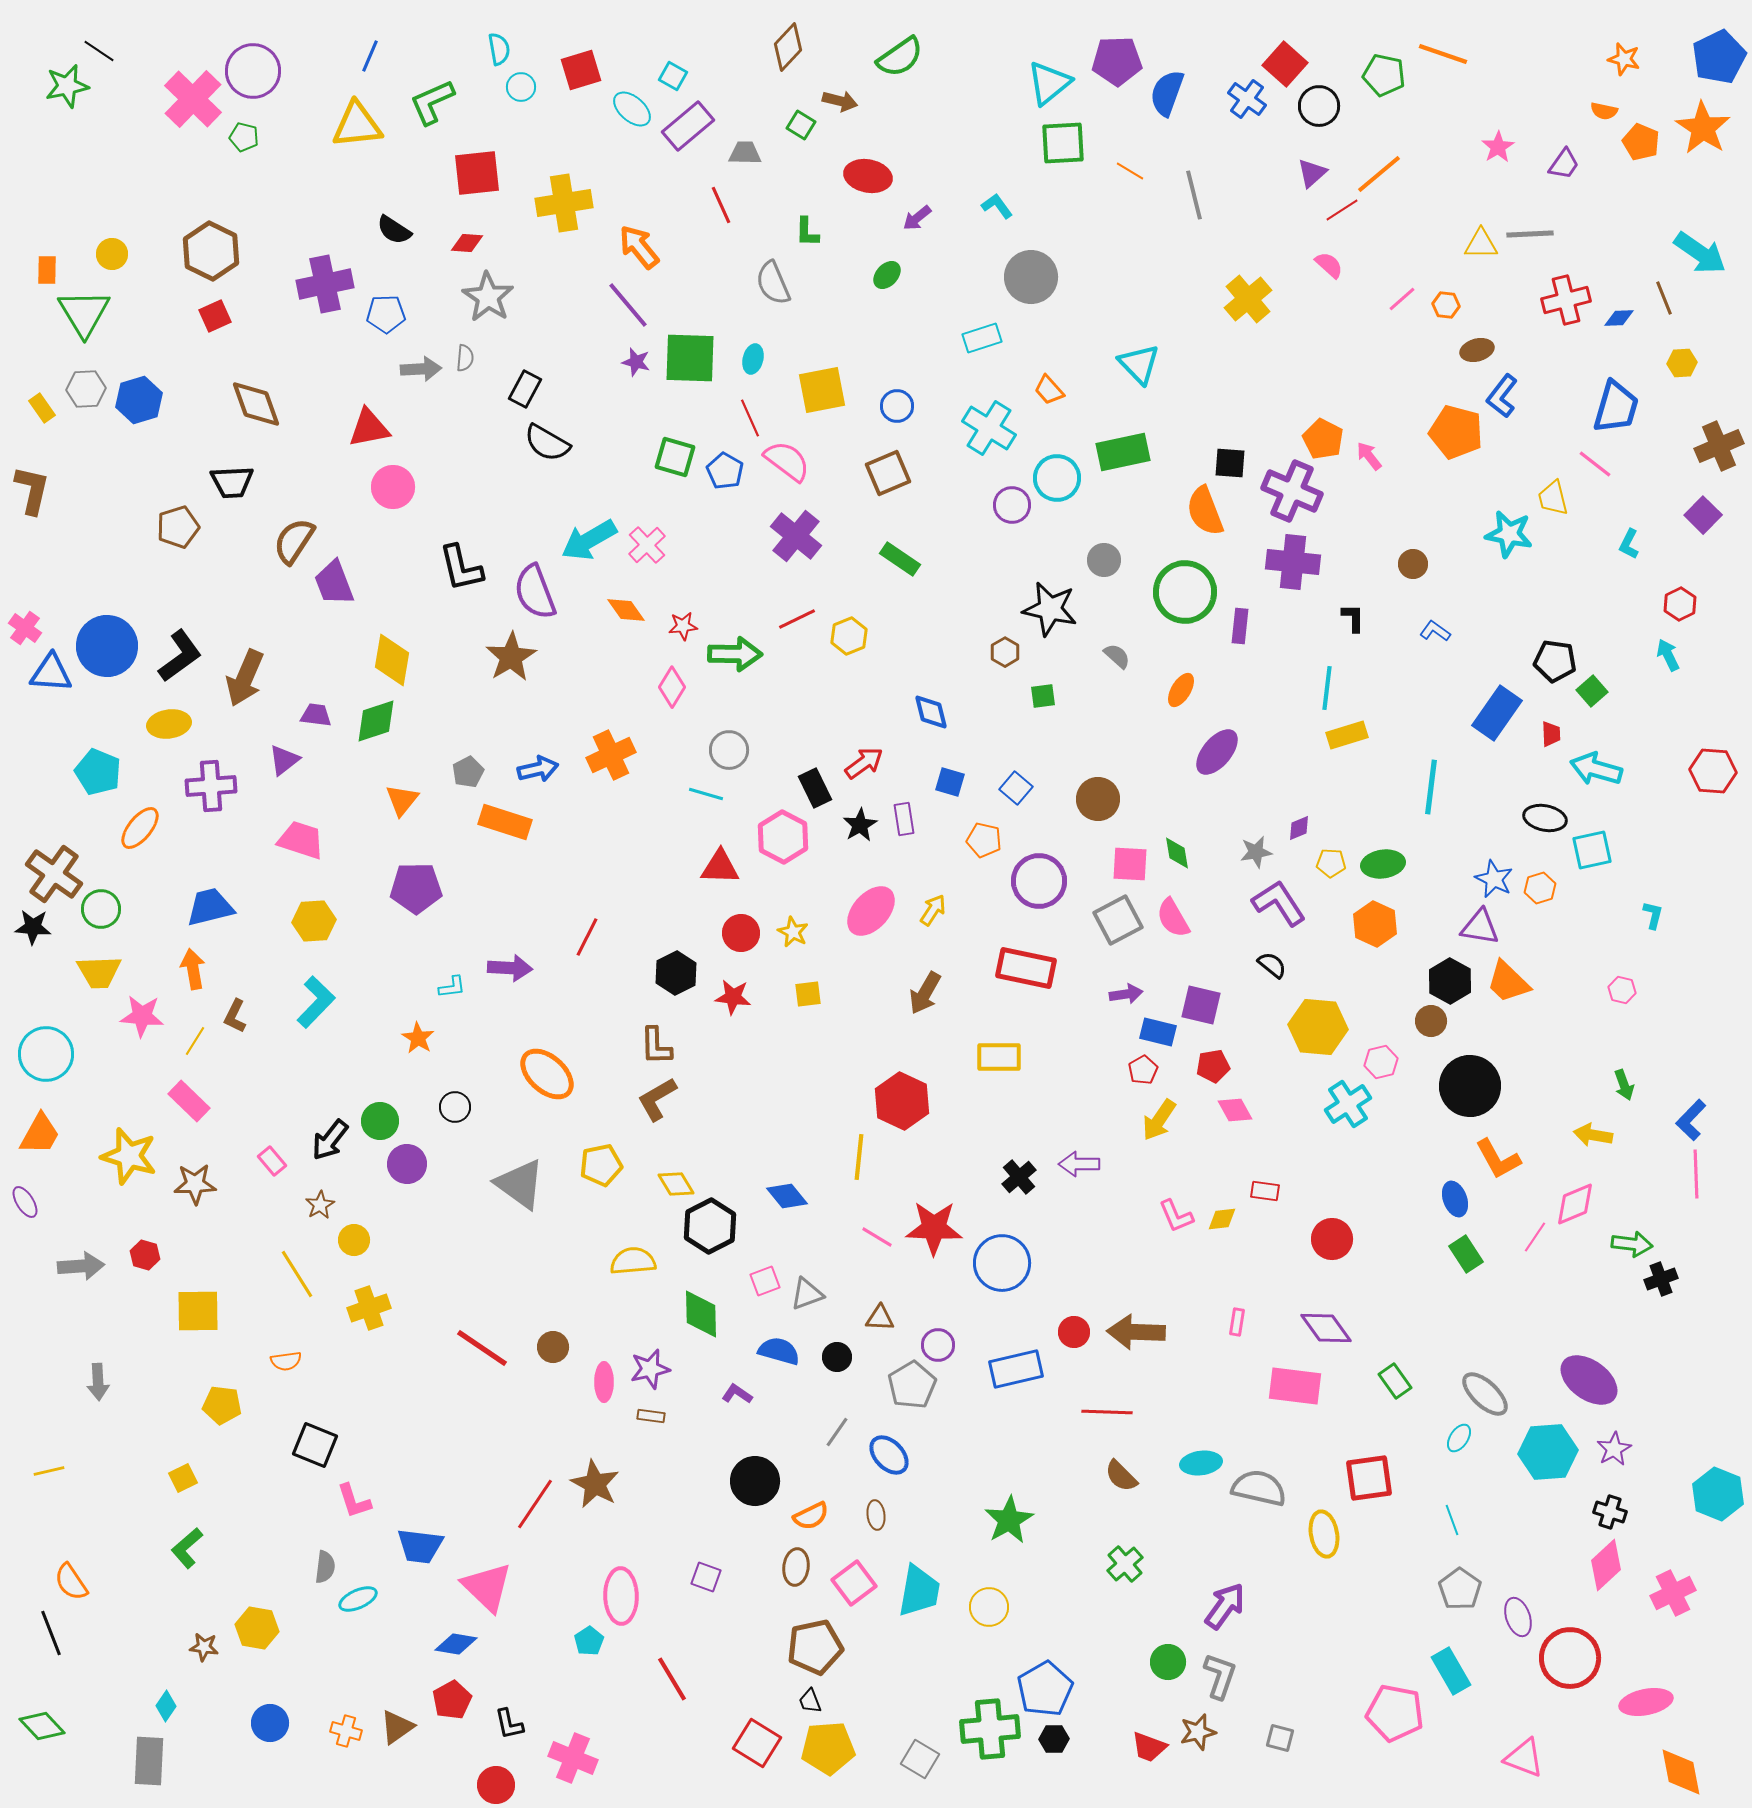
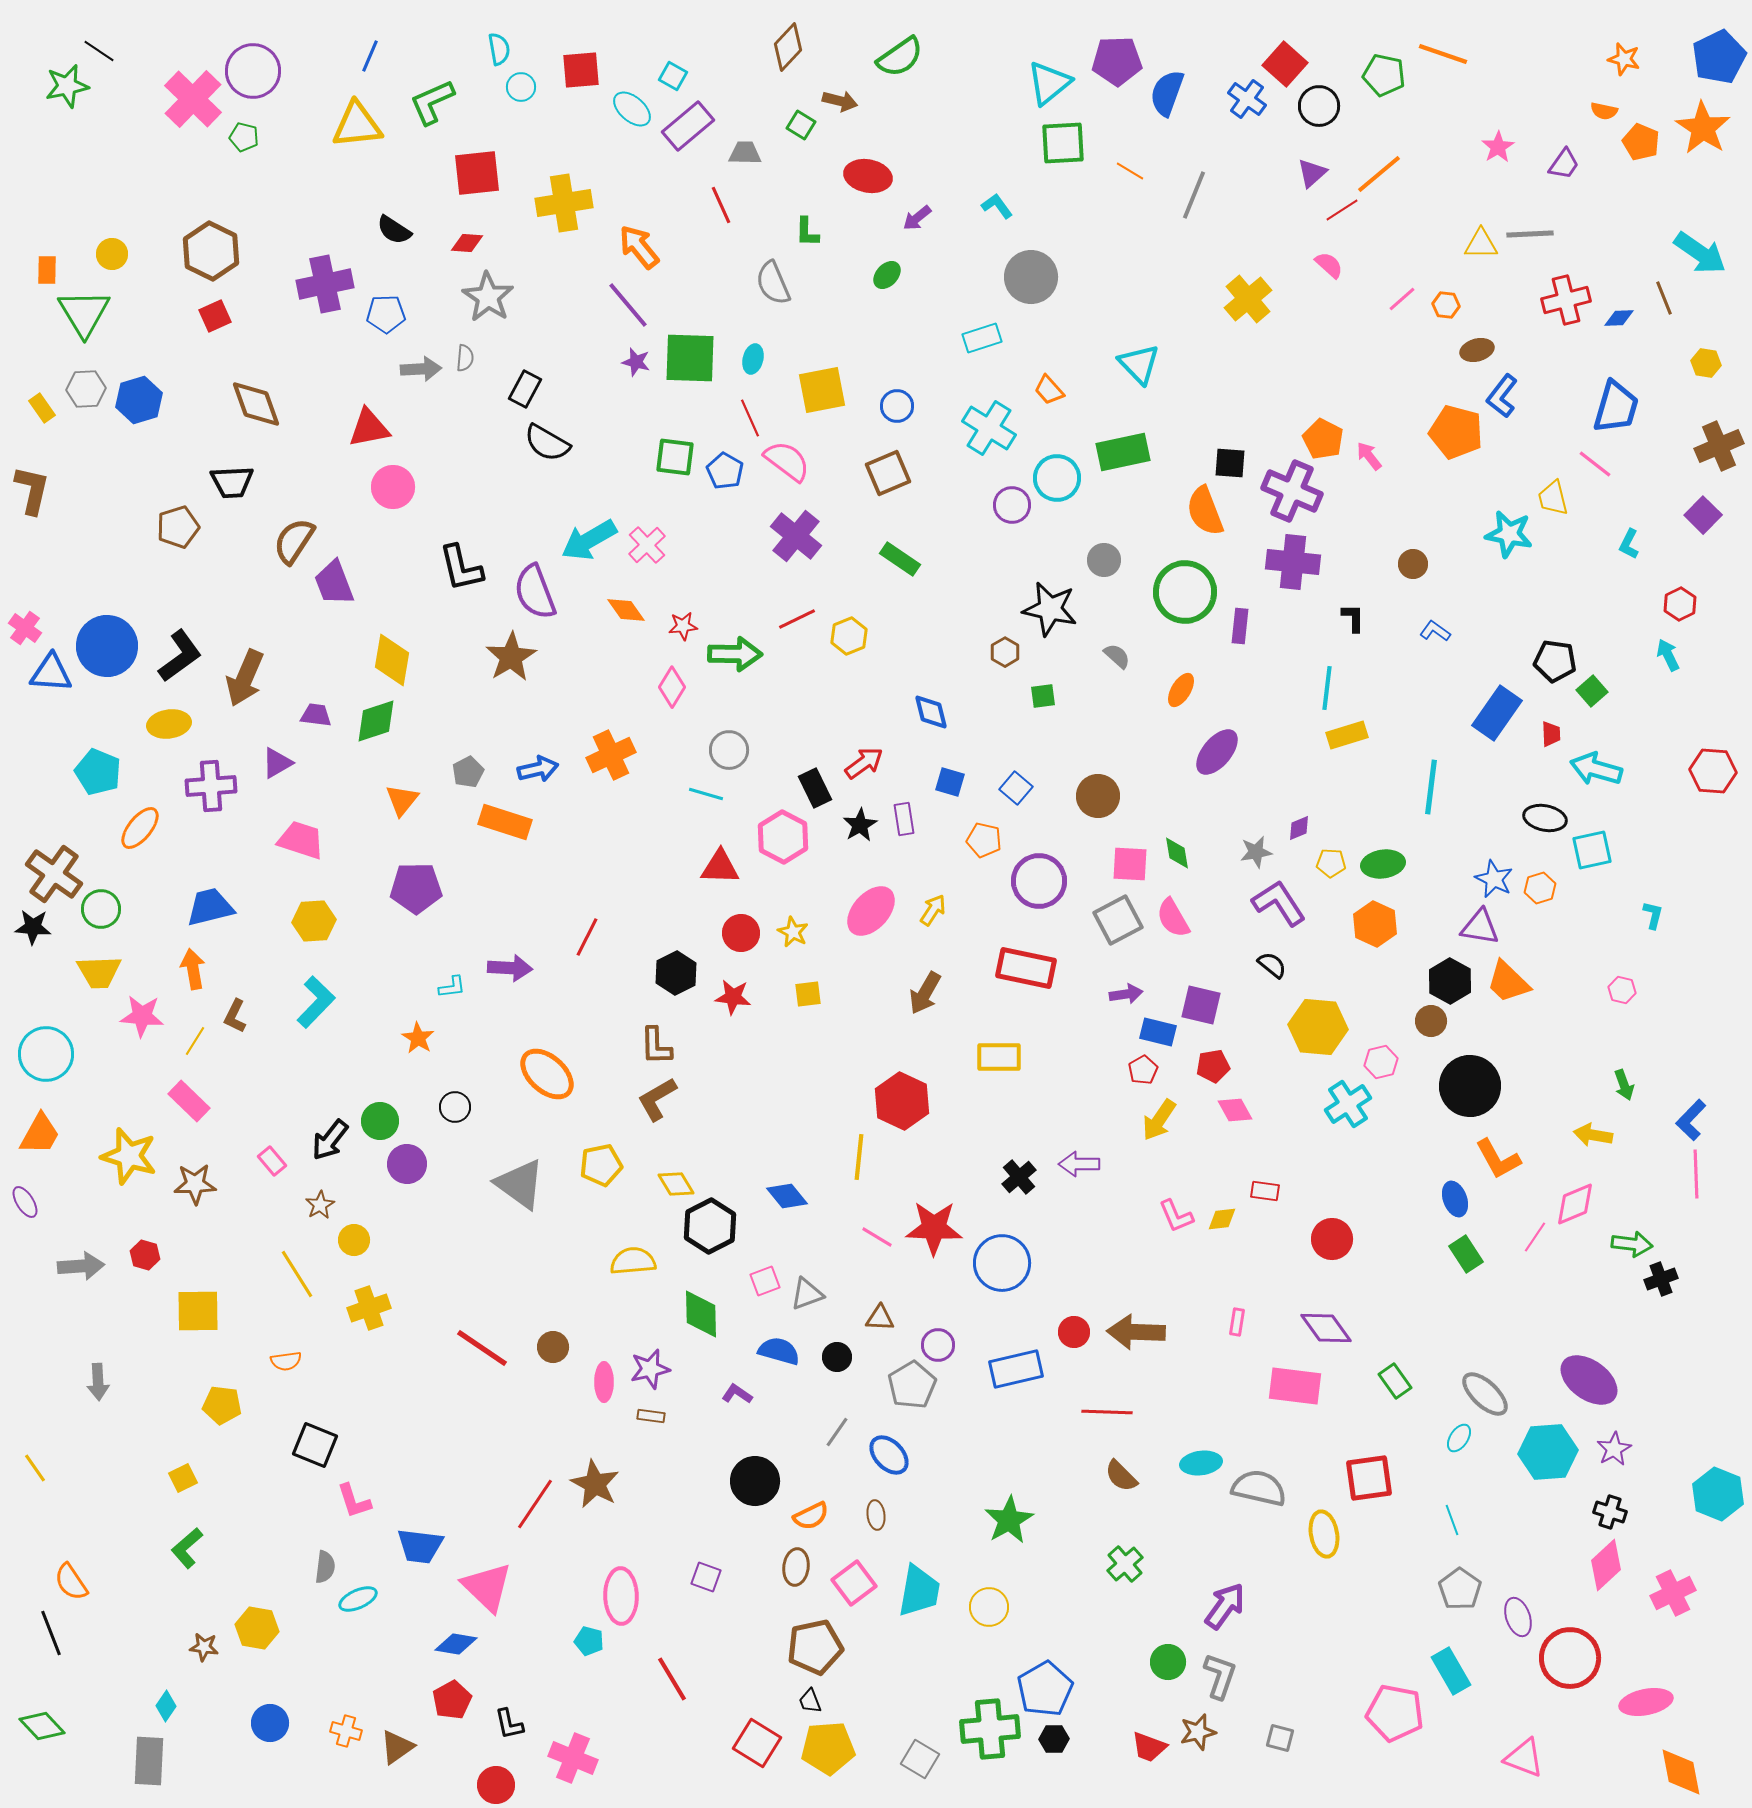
red square at (581, 70): rotated 12 degrees clockwise
gray line at (1194, 195): rotated 36 degrees clockwise
yellow hexagon at (1682, 363): moved 24 px right; rotated 12 degrees clockwise
green square at (675, 457): rotated 9 degrees counterclockwise
purple triangle at (284, 760): moved 7 px left, 3 px down; rotated 8 degrees clockwise
brown circle at (1098, 799): moved 3 px up
yellow line at (49, 1471): moved 14 px left, 3 px up; rotated 68 degrees clockwise
cyan pentagon at (589, 1641): rotated 24 degrees counterclockwise
brown triangle at (397, 1727): moved 20 px down
